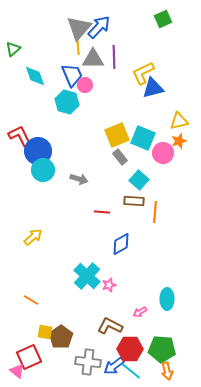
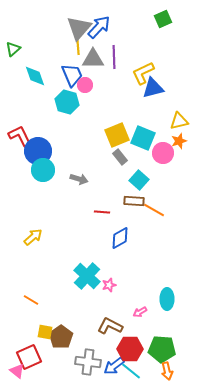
orange line at (155, 212): moved 1 px left, 2 px up; rotated 65 degrees counterclockwise
blue diamond at (121, 244): moved 1 px left, 6 px up
